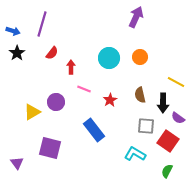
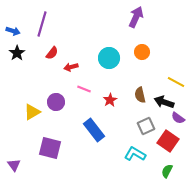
orange circle: moved 2 px right, 5 px up
red arrow: rotated 104 degrees counterclockwise
black arrow: moved 1 px right, 1 px up; rotated 108 degrees clockwise
gray square: rotated 30 degrees counterclockwise
purple triangle: moved 3 px left, 2 px down
